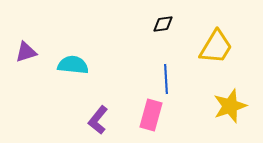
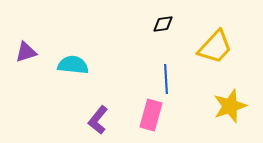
yellow trapezoid: moved 1 px left; rotated 12 degrees clockwise
